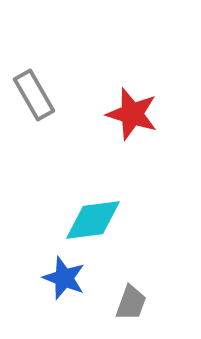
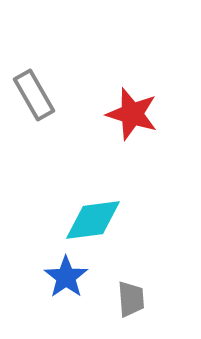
blue star: moved 2 px right, 1 px up; rotated 15 degrees clockwise
gray trapezoid: moved 4 px up; rotated 24 degrees counterclockwise
